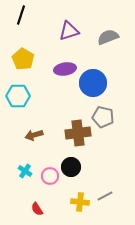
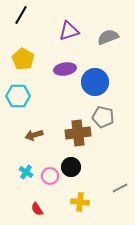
black line: rotated 12 degrees clockwise
blue circle: moved 2 px right, 1 px up
cyan cross: moved 1 px right, 1 px down
gray line: moved 15 px right, 8 px up
